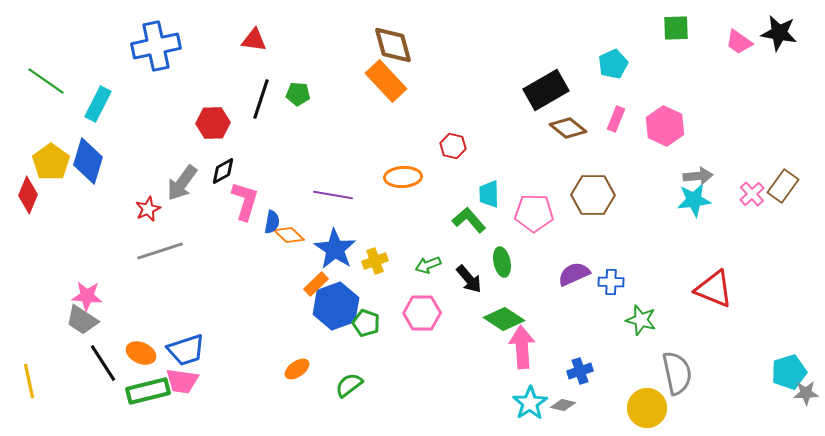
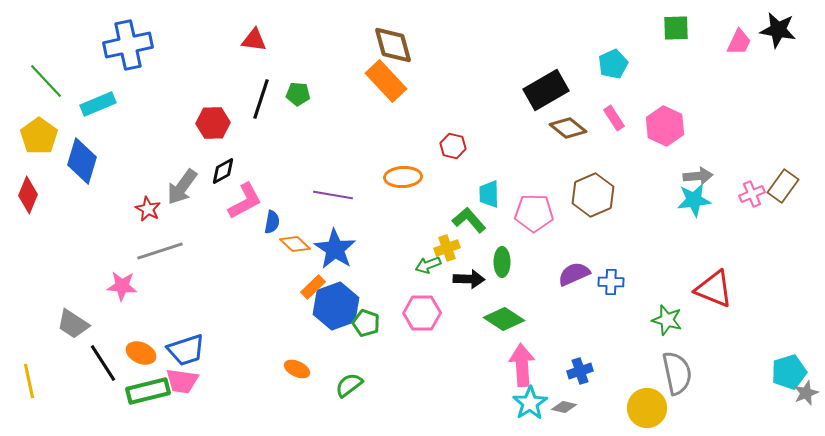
black star at (779, 33): moved 1 px left, 3 px up
pink trapezoid at (739, 42): rotated 100 degrees counterclockwise
blue cross at (156, 46): moved 28 px left, 1 px up
green line at (46, 81): rotated 12 degrees clockwise
cyan rectangle at (98, 104): rotated 40 degrees clockwise
pink rectangle at (616, 119): moved 2 px left, 1 px up; rotated 55 degrees counterclockwise
blue diamond at (88, 161): moved 6 px left
yellow pentagon at (51, 162): moved 12 px left, 26 px up
gray arrow at (182, 183): moved 4 px down
pink cross at (752, 194): rotated 20 degrees clockwise
brown hexagon at (593, 195): rotated 24 degrees counterclockwise
pink L-shape at (245, 201): rotated 45 degrees clockwise
red star at (148, 209): rotated 20 degrees counterclockwise
orange diamond at (289, 235): moved 6 px right, 9 px down
yellow cross at (375, 261): moved 72 px right, 13 px up
green ellipse at (502, 262): rotated 12 degrees clockwise
black arrow at (469, 279): rotated 48 degrees counterclockwise
orange rectangle at (316, 284): moved 3 px left, 3 px down
pink star at (87, 296): moved 35 px right, 10 px up
gray trapezoid at (82, 320): moved 9 px left, 4 px down
green star at (641, 320): moved 26 px right
pink arrow at (522, 347): moved 18 px down
orange ellipse at (297, 369): rotated 60 degrees clockwise
gray star at (806, 393): rotated 20 degrees counterclockwise
gray diamond at (563, 405): moved 1 px right, 2 px down
